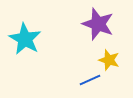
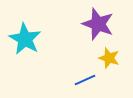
yellow star: moved 2 px up
blue line: moved 5 px left
